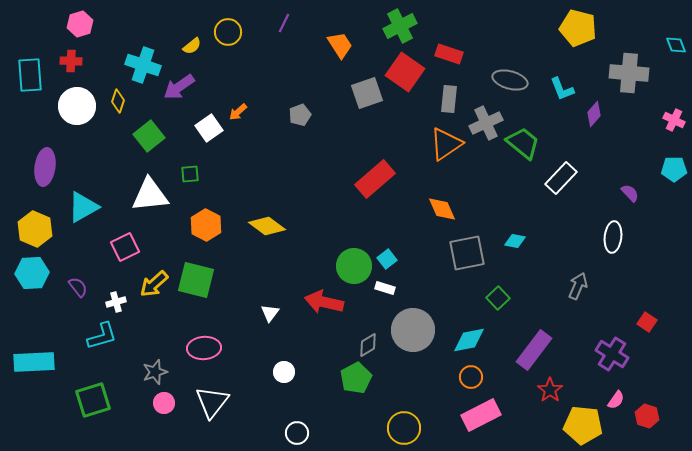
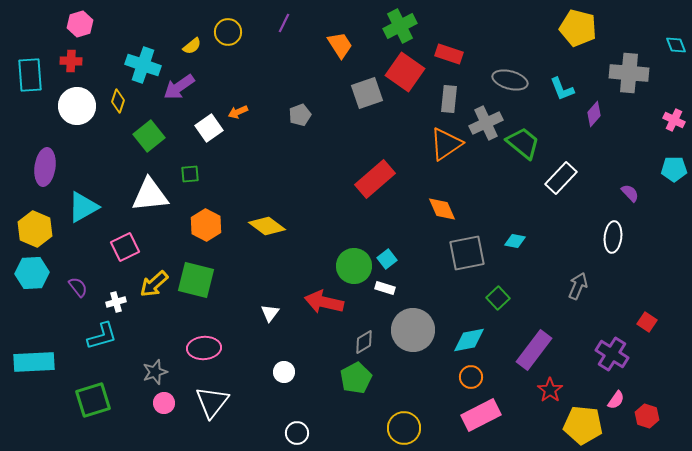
orange arrow at (238, 112): rotated 18 degrees clockwise
gray diamond at (368, 345): moved 4 px left, 3 px up
